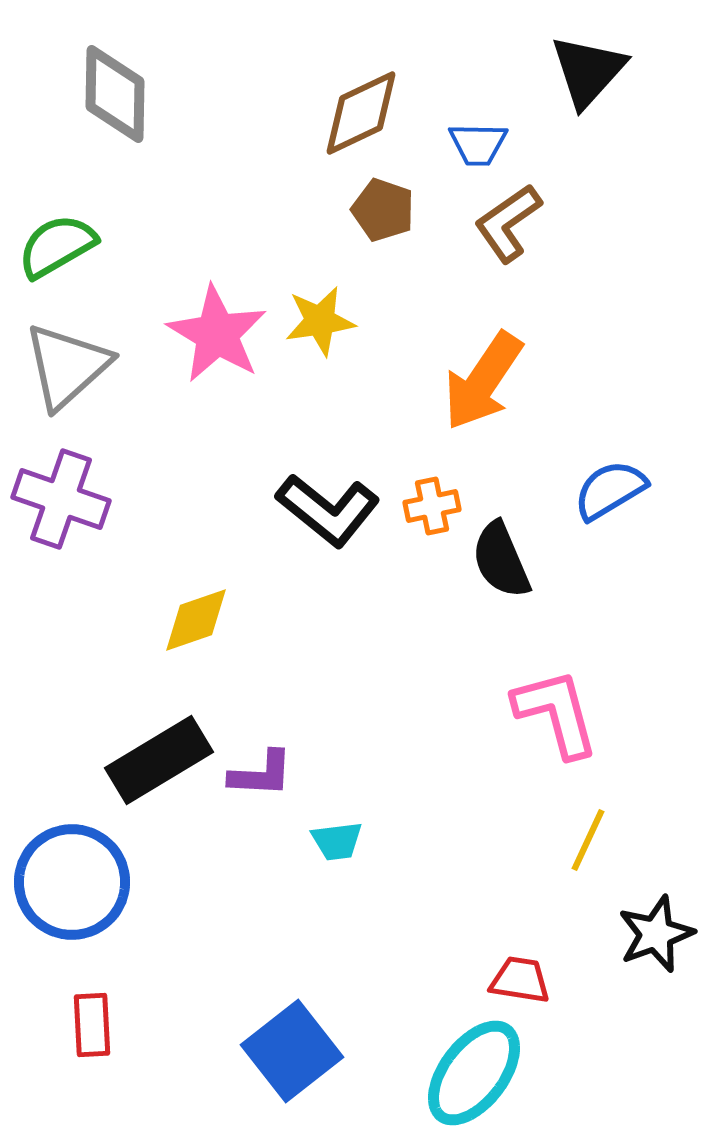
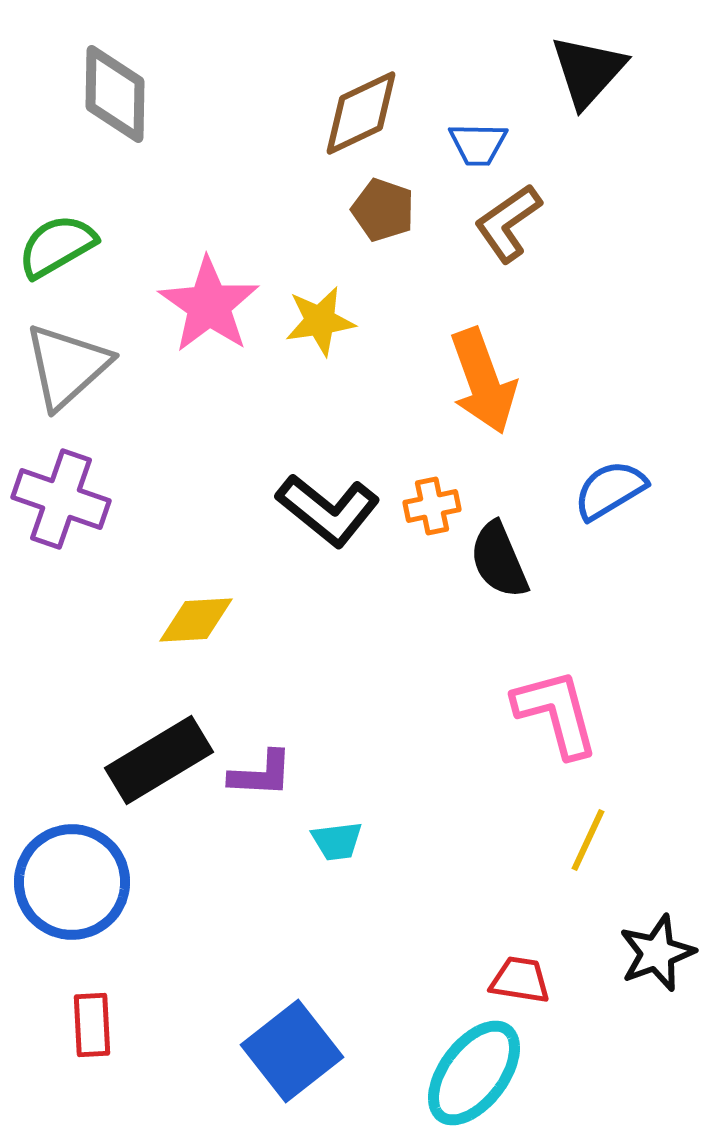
pink star: moved 8 px left, 29 px up; rotated 4 degrees clockwise
orange arrow: rotated 54 degrees counterclockwise
black semicircle: moved 2 px left
yellow diamond: rotated 16 degrees clockwise
black star: moved 1 px right, 19 px down
